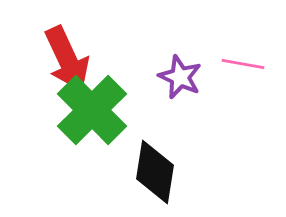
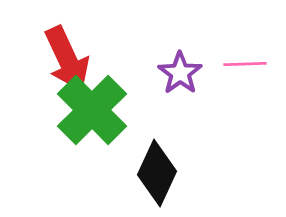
pink line: moved 2 px right; rotated 12 degrees counterclockwise
purple star: moved 4 px up; rotated 12 degrees clockwise
black diamond: moved 2 px right, 1 px down; rotated 16 degrees clockwise
